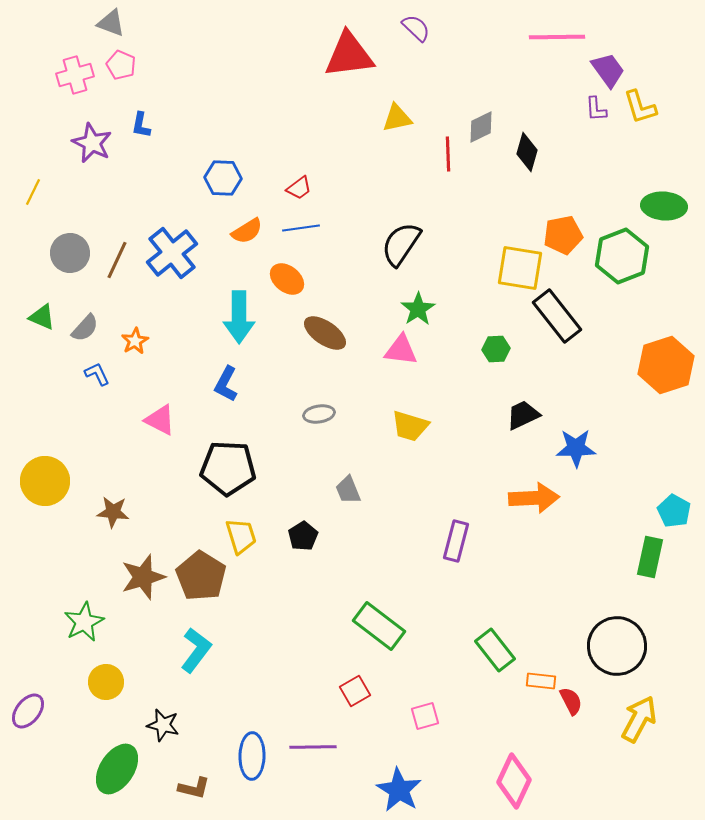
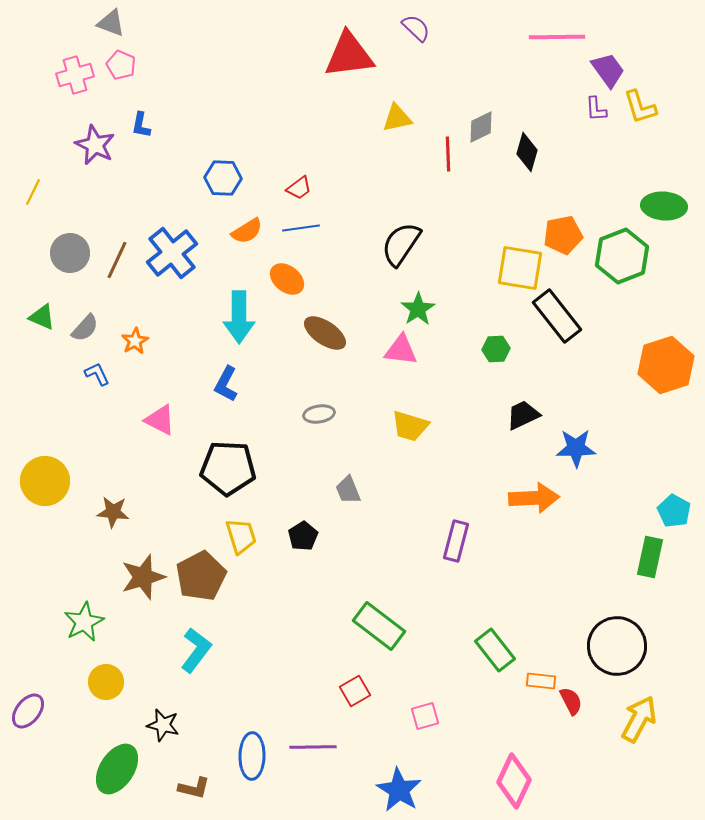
purple star at (92, 143): moved 3 px right, 2 px down
brown pentagon at (201, 576): rotated 12 degrees clockwise
